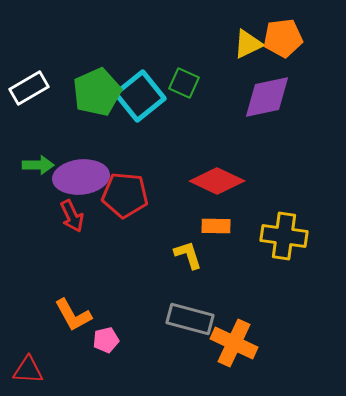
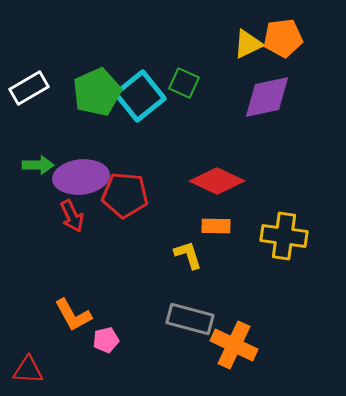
orange cross: moved 2 px down
